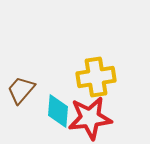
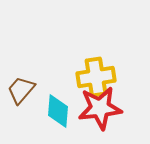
red star: moved 10 px right, 10 px up
